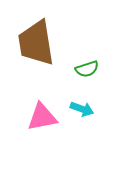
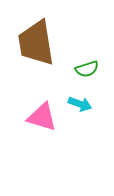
cyan arrow: moved 2 px left, 5 px up
pink triangle: rotated 28 degrees clockwise
